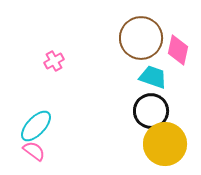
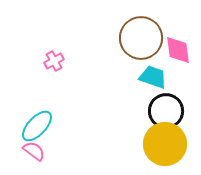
pink diamond: rotated 20 degrees counterclockwise
black circle: moved 15 px right
cyan ellipse: moved 1 px right
